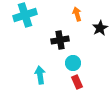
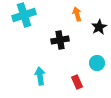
cyan cross: moved 1 px left
black star: moved 1 px left, 1 px up
cyan circle: moved 24 px right
cyan arrow: moved 1 px down
